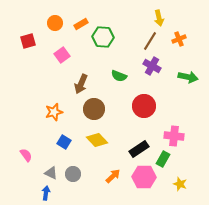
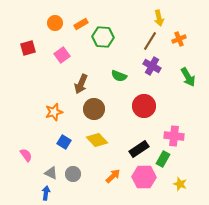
red square: moved 7 px down
green arrow: rotated 48 degrees clockwise
